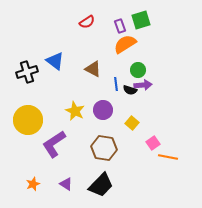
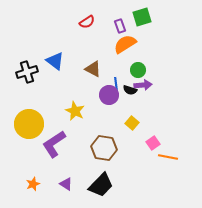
green square: moved 1 px right, 3 px up
purple circle: moved 6 px right, 15 px up
yellow circle: moved 1 px right, 4 px down
